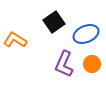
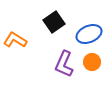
blue ellipse: moved 3 px right
orange circle: moved 2 px up
